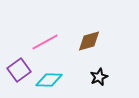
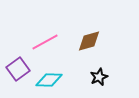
purple square: moved 1 px left, 1 px up
